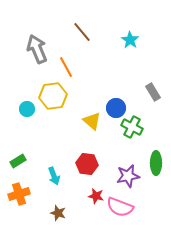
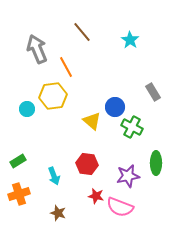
blue circle: moved 1 px left, 1 px up
